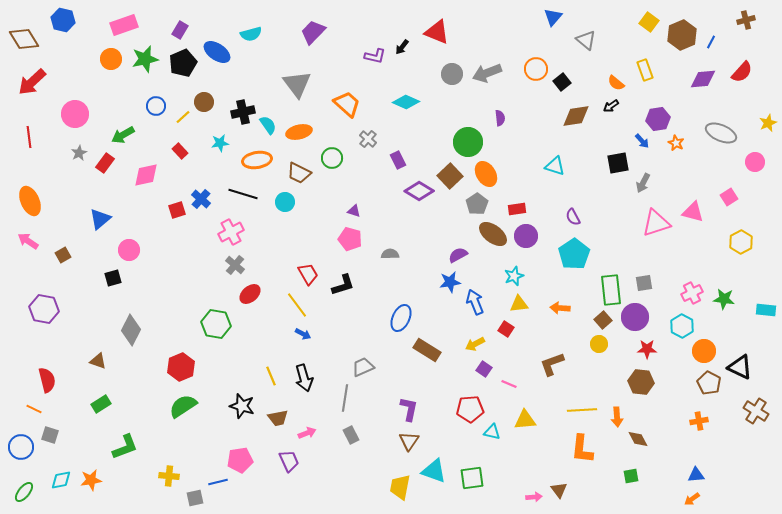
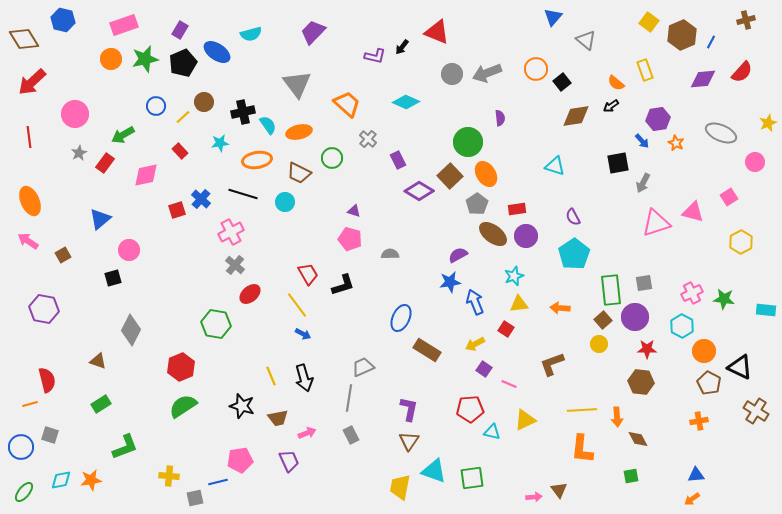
gray line at (345, 398): moved 4 px right
orange line at (34, 409): moved 4 px left, 5 px up; rotated 42 degrees counterclockwise
yellow triangle at (525, 420): rotated 20 degrees counterclockwise
